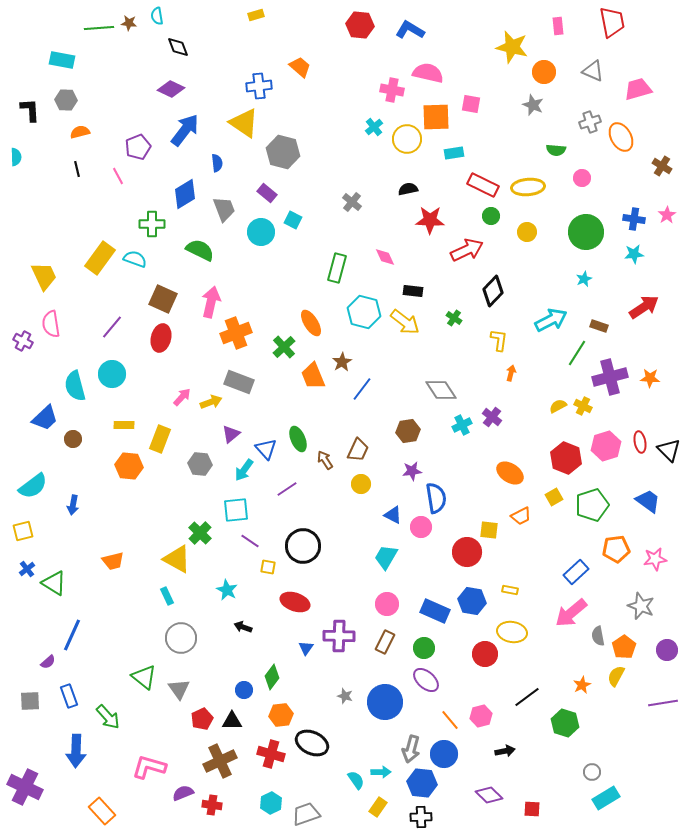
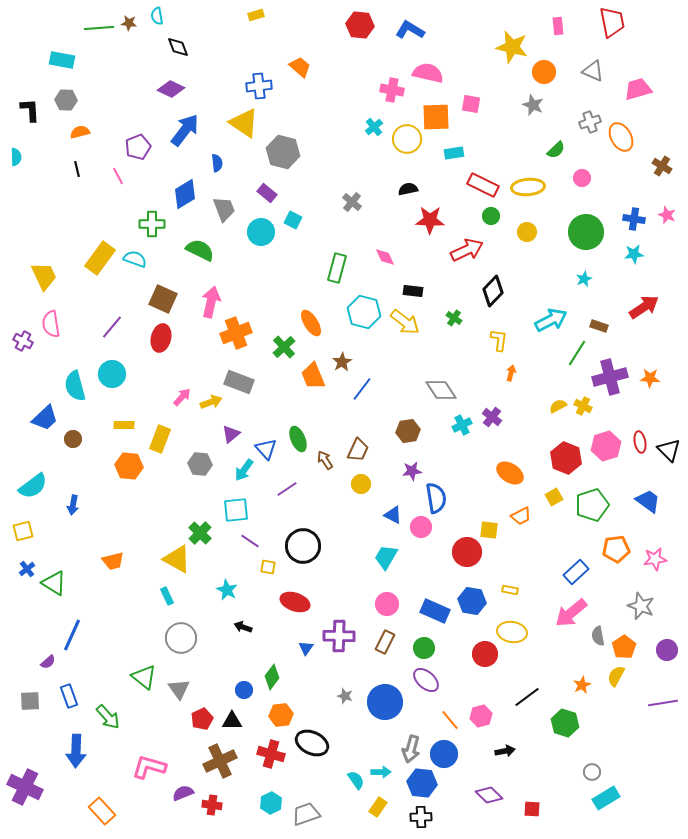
green semicircle at (556, 150): rotated 48 degrees counterclockwise
pink star at (667, 215): rotated 18 degrees counterclockwise
